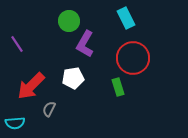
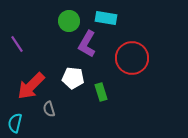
cyan rectangle: moved 20 px left; rotated 55 degrees counterclockwise
purple L-shape: moved 2 px right
red circle: moved 1 px left
white pentagon: rotated 15 degrees clockwise
green rectangle: moved 17 px left, 5 px down
gray semicircle: rotated 42 degrees counterclockwise
cyan semicircle: rotated 108 degrees clockwise
